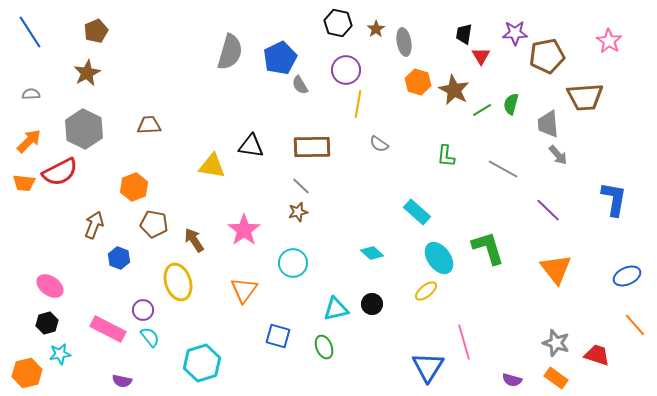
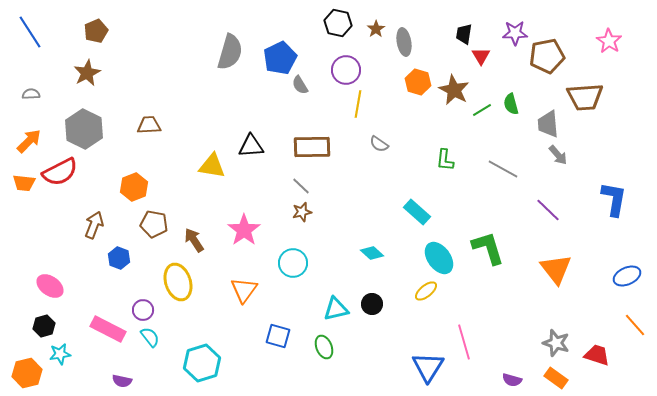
green semicircle at (511, 104): rotated 30 degrees counterclockwise
black triangle at (251, 146): rotated 12 degrees counterclockwise
green L-shape at (446, 156): moved 1 px left, 4 px down
brown star at (298, 212): moved 4 px right
black hexagon at (47, 323): moved 3 px left, 3 px down
